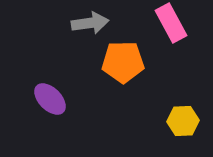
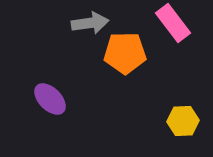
pink rectangle: moved 2 px right; rotated 9 degrees counterclockwise
orange pentagon: moved 2 px right, 9 px up
